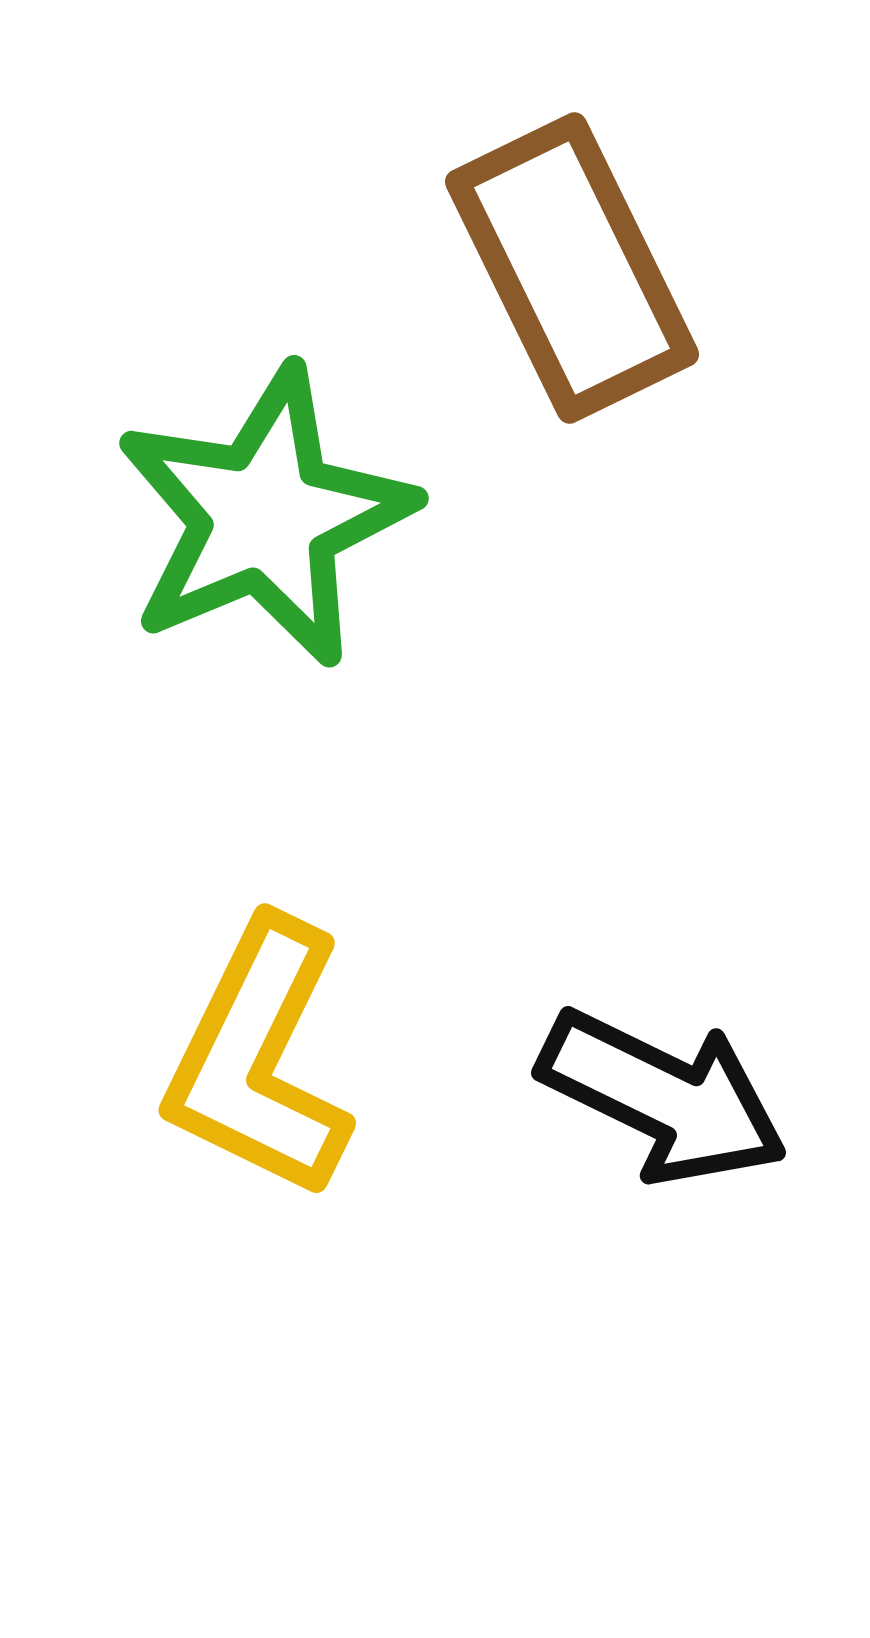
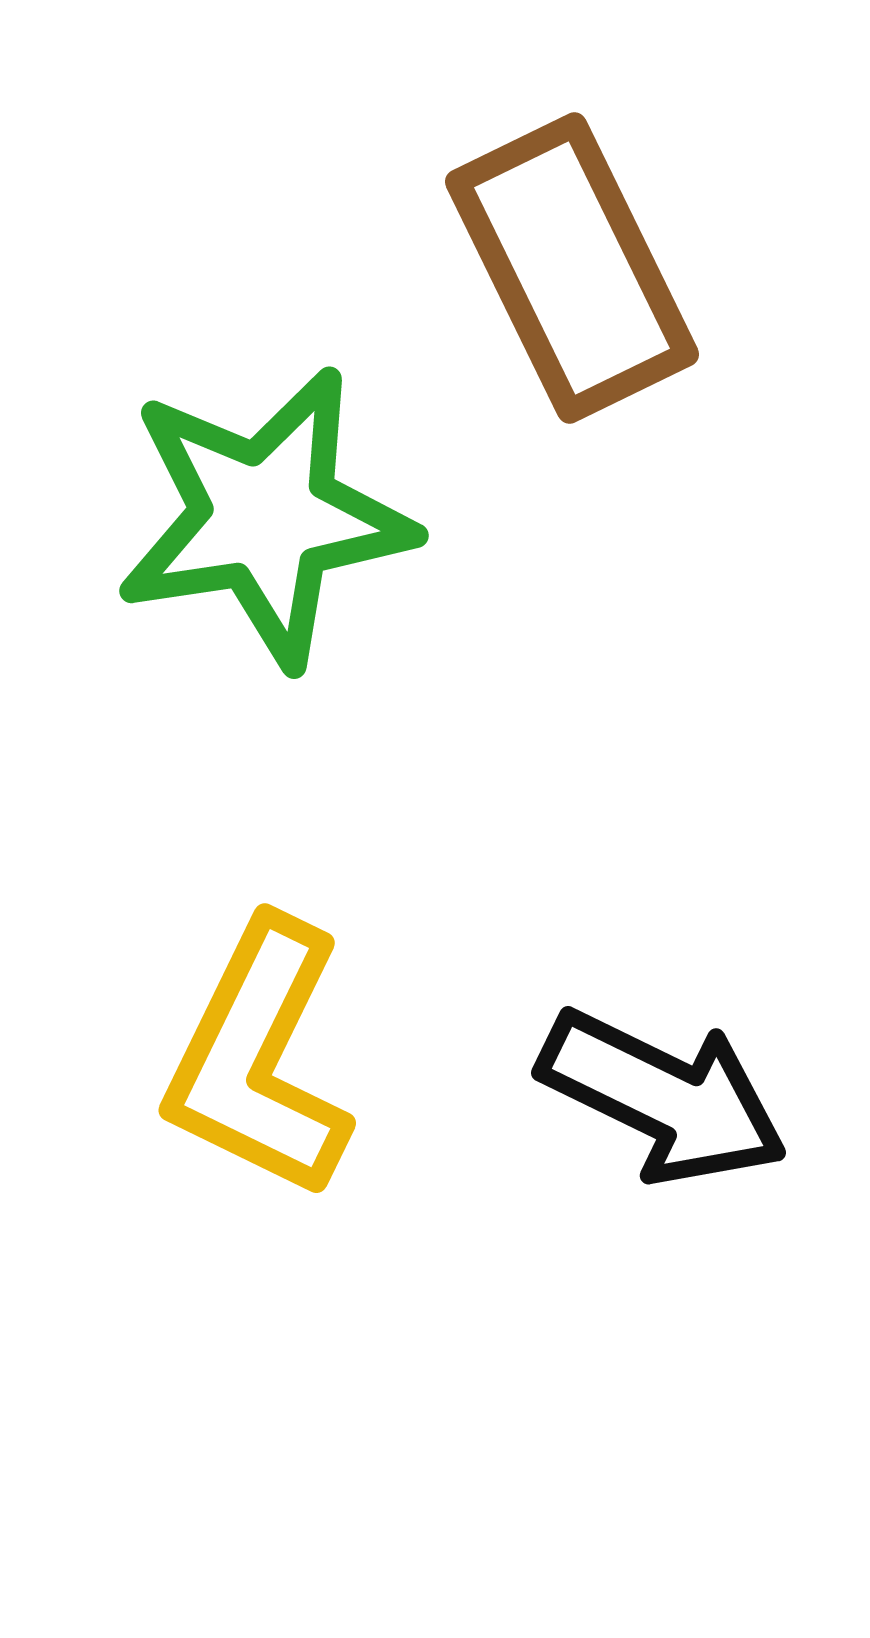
green star: rotated 14 degrees clockwise
